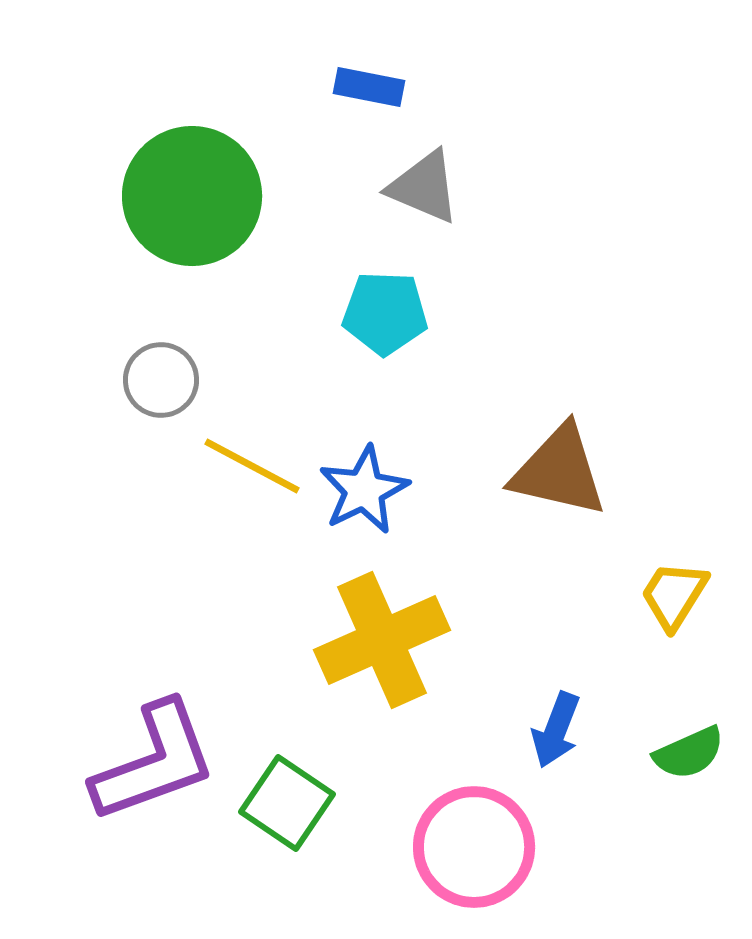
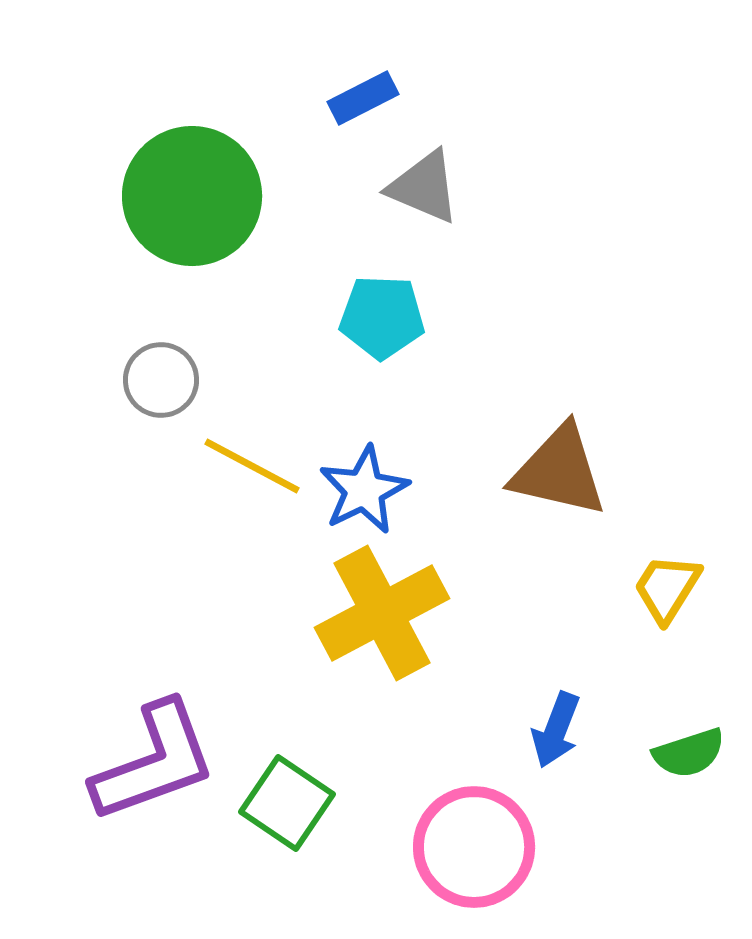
blue rectangle: moved 6 px left, 11 px down; rotated 38 degrees counterclockwise
cyan pentagon: moved 3 px left, 4 px down
yellow trapezoid: moved 7 px left, 7 px up
yellow cross: moved 27 px up; rotated 4 degrees counterclockwise
green semicircle: rotated 6 degrees clockwise
